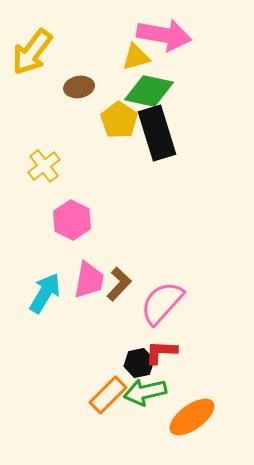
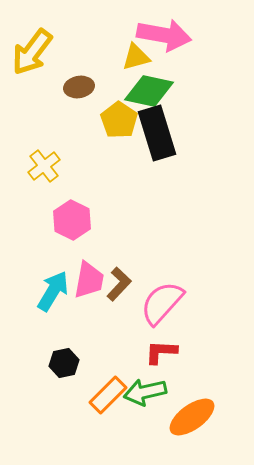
cyan arrow: moved 8 px right, 2 px up
black hexagon: moved 75 px left
